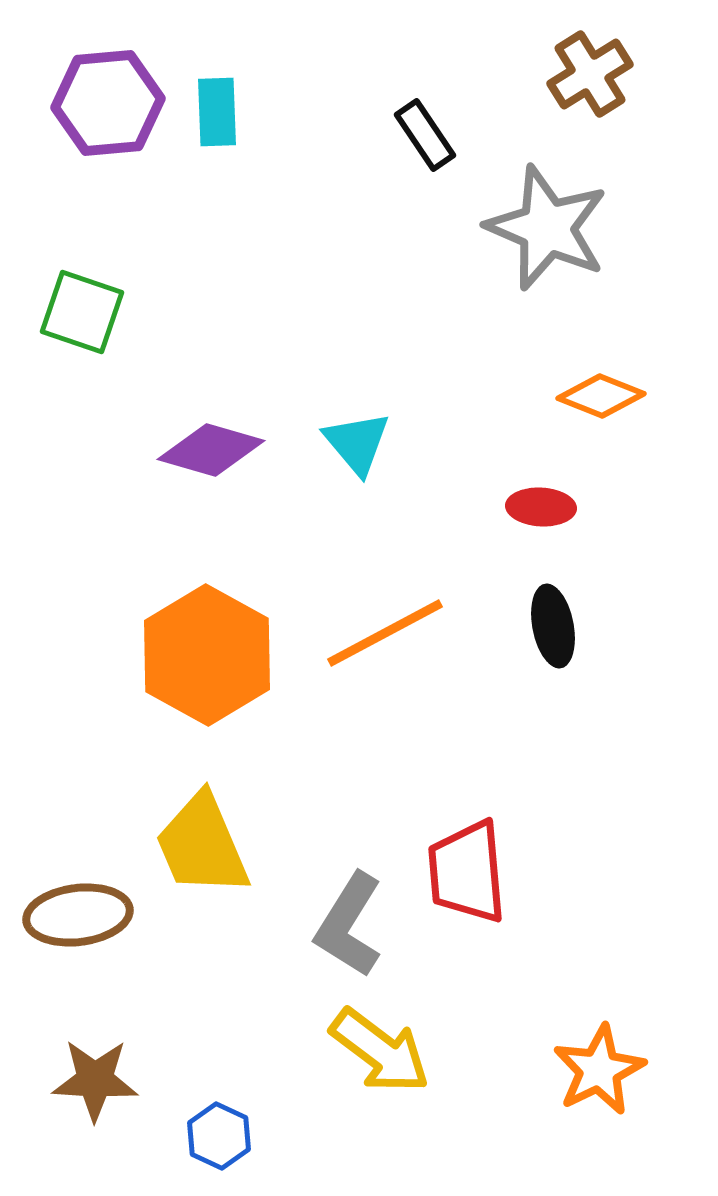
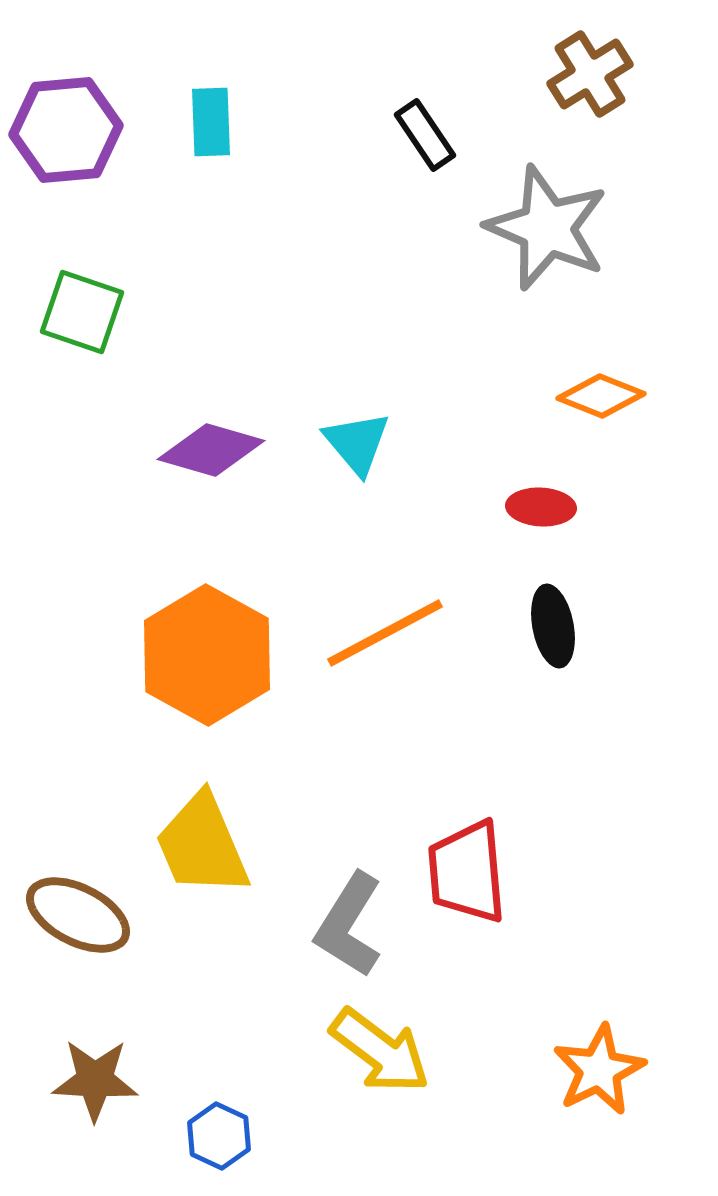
purple hexagon: moved 42 px left, 27 px down
cyan rectangle: moved 6 px left, 10 px down
brown ellipse: rotated 34 degrees clockwise
